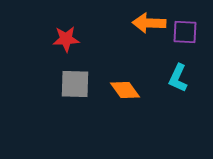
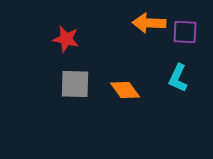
red star: rotated 16 degrees clockwise
